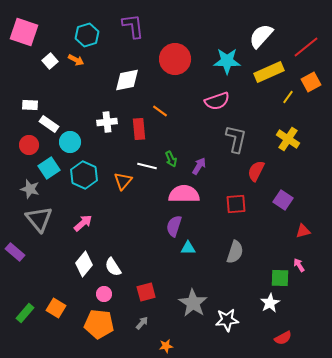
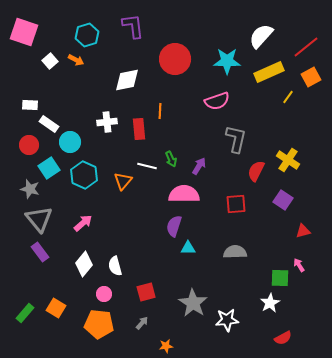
orange square at (311, 82): moved 5 px up
orange line at (160, 111): rotated 56 degrees clockwise
yellow cross at (288, 139): moved 21 px down
purple rectangle at (15, 252): moved 25 px right; rotated 12 degrees clockwise
gray semicircle at (235, 252): rotated 110 degrees counterclockwise
white semicircle at (113, 267): moved 2 px right, 1 px up; rotated 18 degrees clockwise
